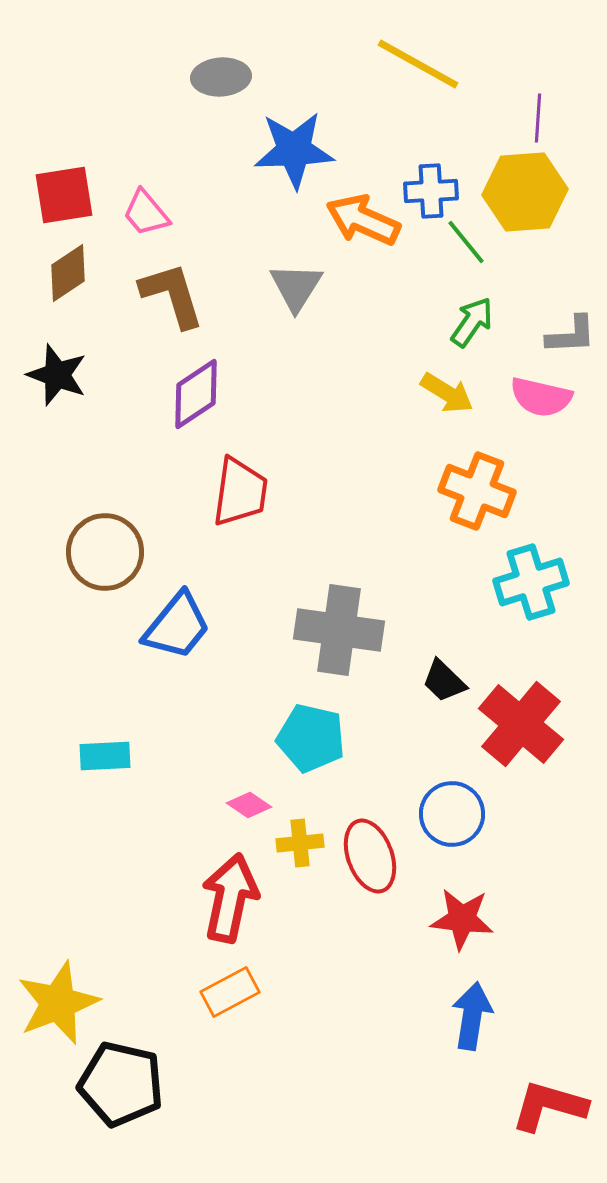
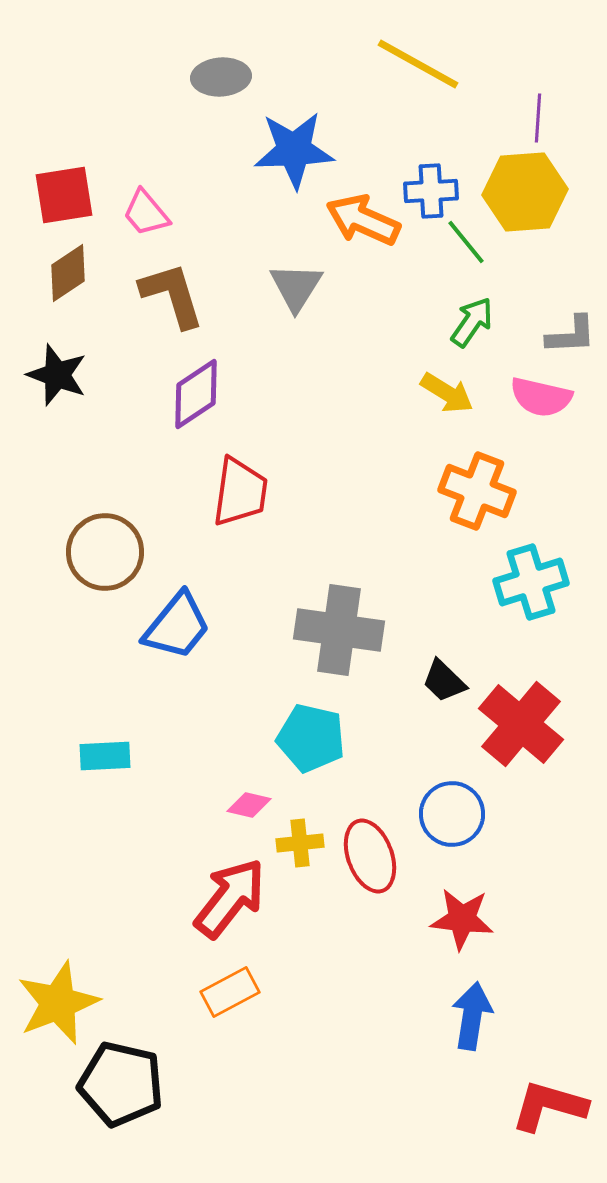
pink diamond: rotated 21 degrees counterclockwise
red arrow: rotated 26 degrees clockwise
